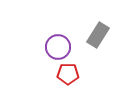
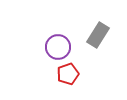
red pentagon: rotated 20 degrees counterclockwise
